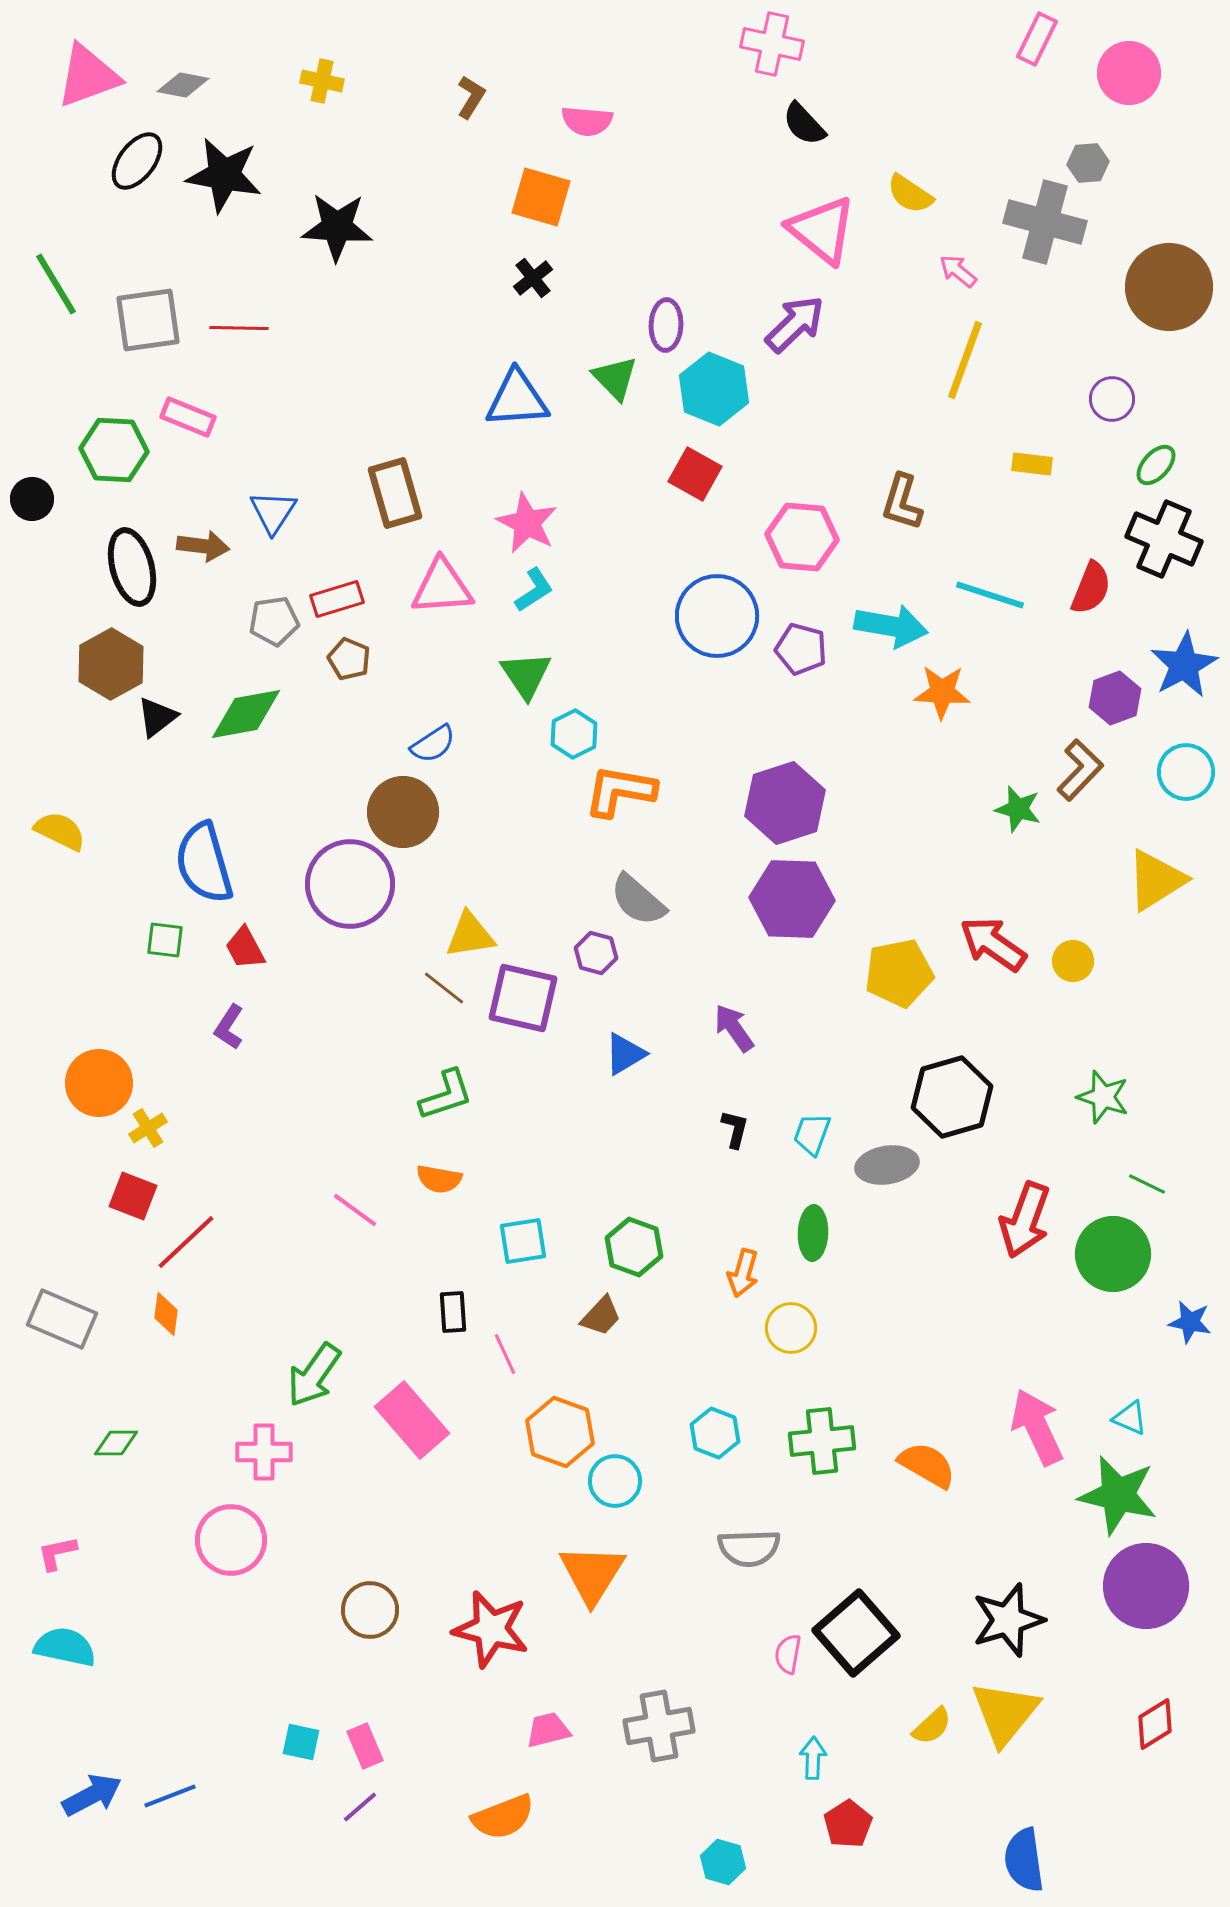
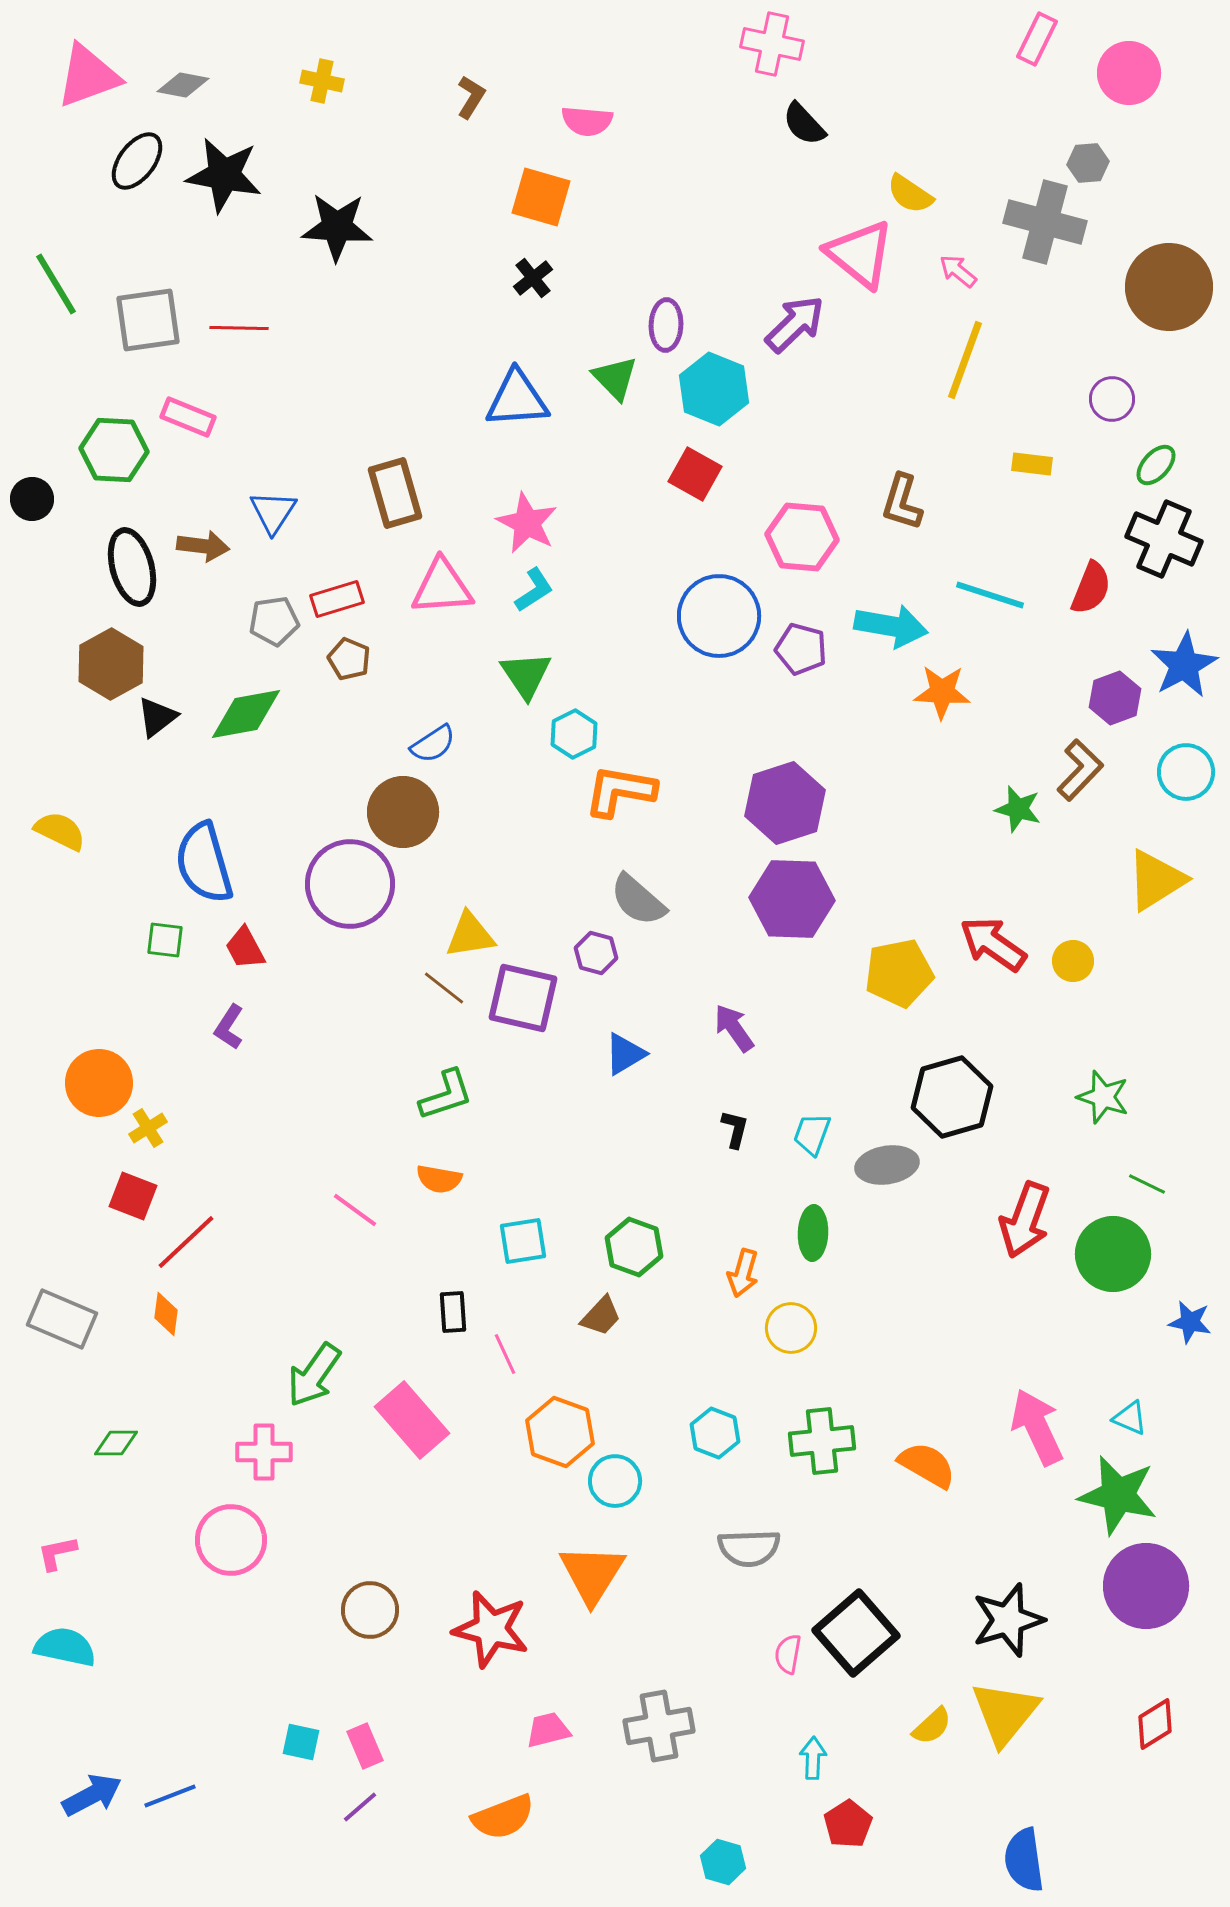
pink triangle at (822, 230): moved 38 px right, 24 px down
blue circle at (717, 616): moved 2 px right
